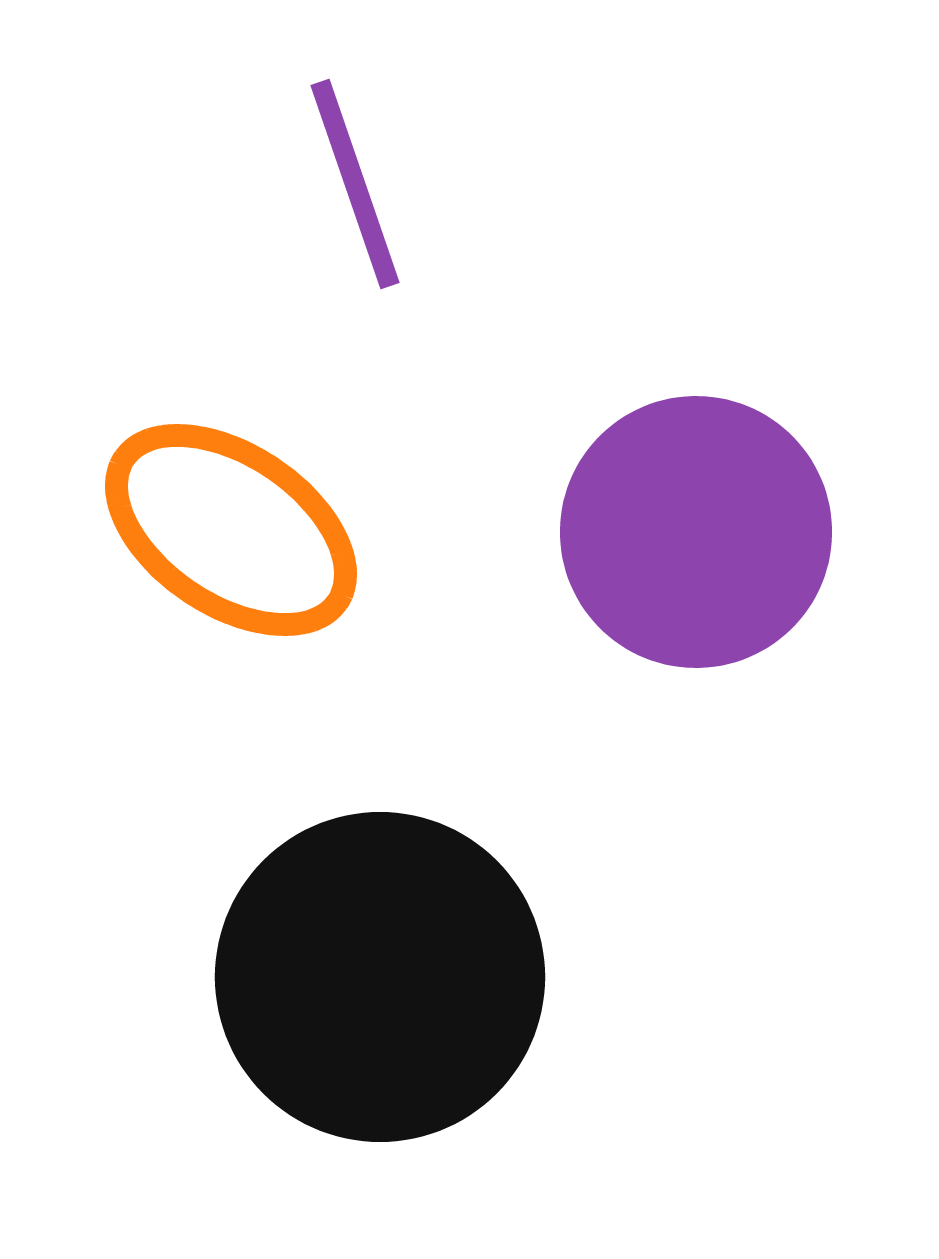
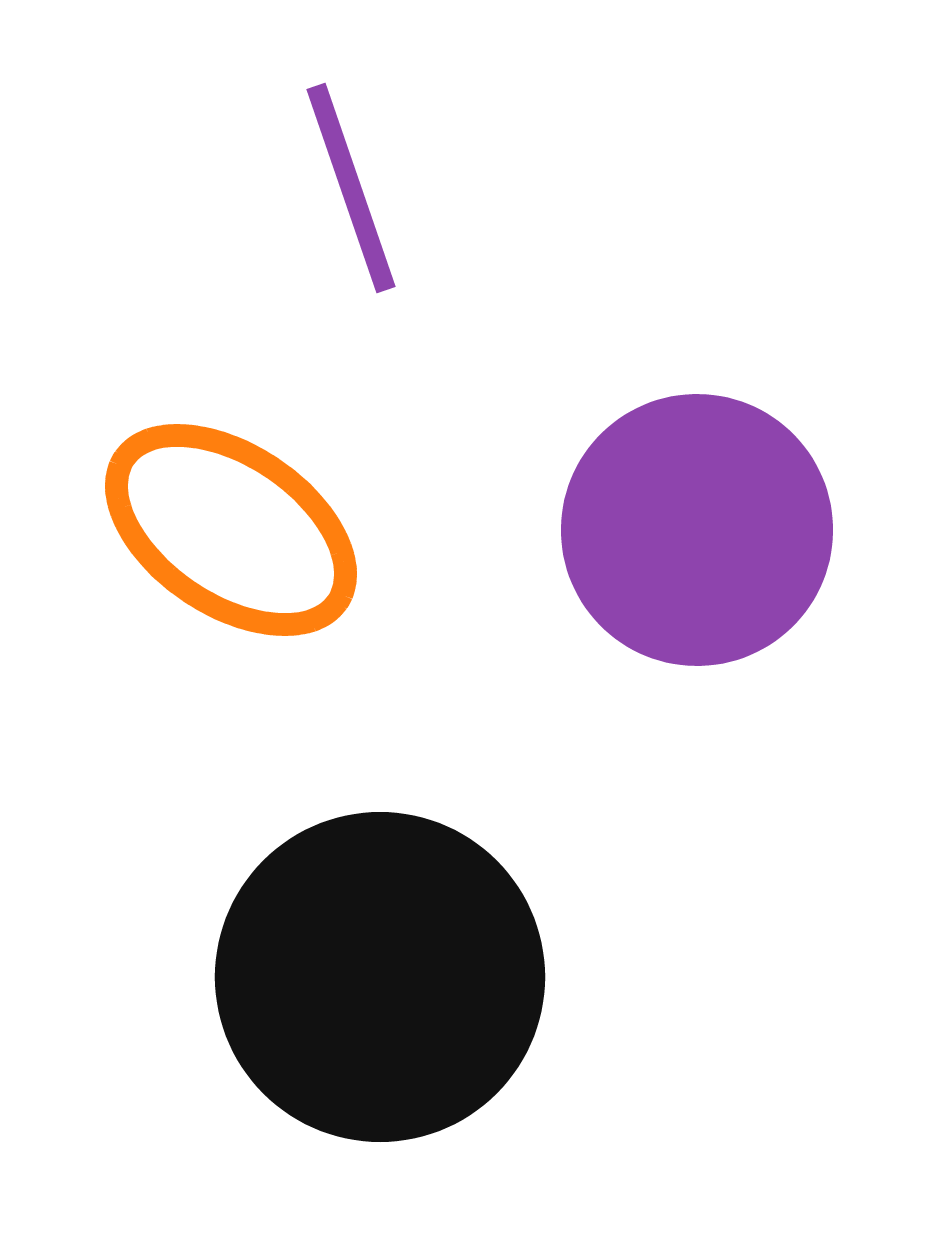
purple line: moved 4 px left, 4 px down
purple circle: moved 1 px right, 2 px up
